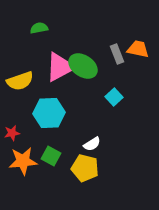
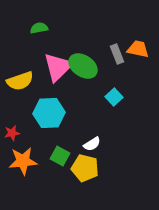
pink triangle: moved 2 px left; rotated 16 degrees counterclockwise
green square: moved 9 px right
